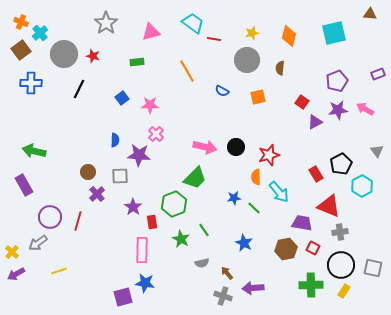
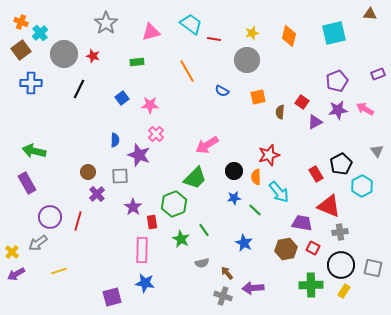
cyan trapezoid at (193, 23): moved 2 px left, 1 px down
brown semicircle at (280, 68): moved 44 px down
pink arrow at (205, 147): moved 2 px right, 2 px up; rotated 135 degrees clockwise
black circle at (236, 147): moved 2 px left, 24 px down
purple star at (139, 155): rotated 15 degrees clockwise
purple rectangle at (24, 185): moved 3 px right, 2 px up
green line at (254, 208): moved 1 px right, 2 px down
purple square at (123, 297): moved 11 px left
